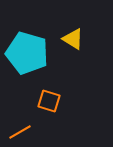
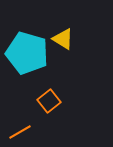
yellow triangle: moved 10 px left
orange square: rotated 35 degrees clockwise
